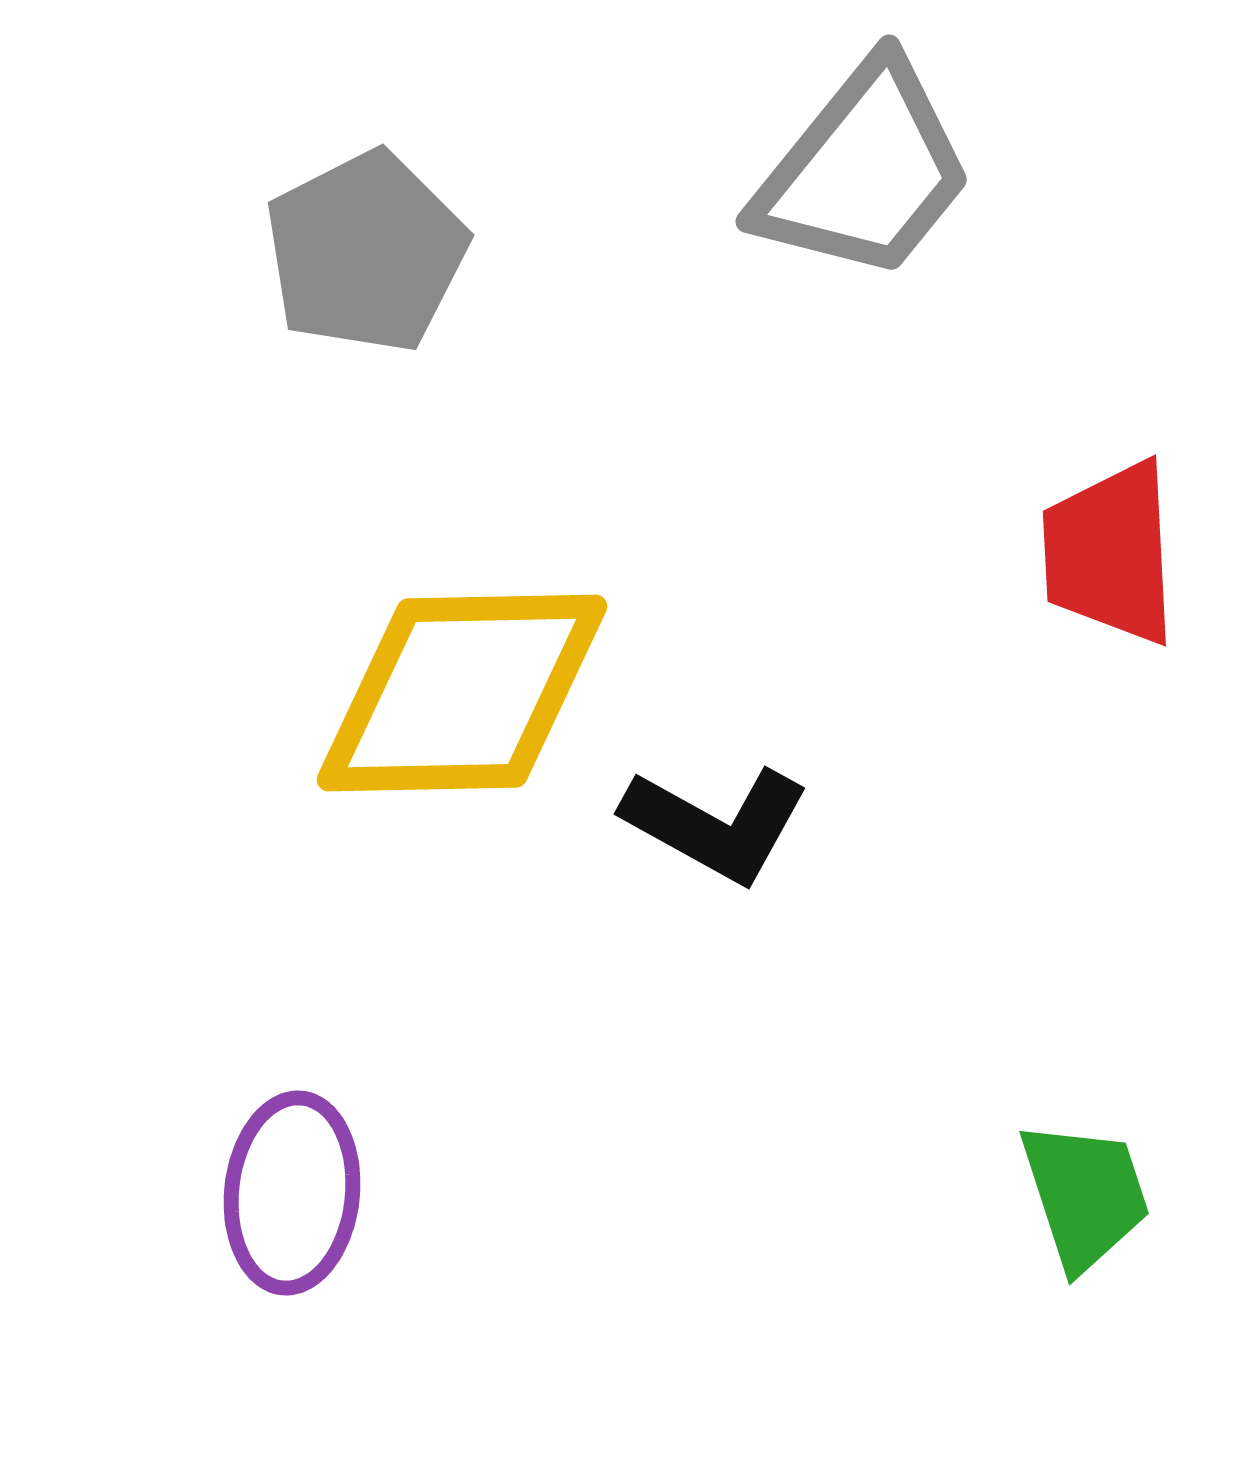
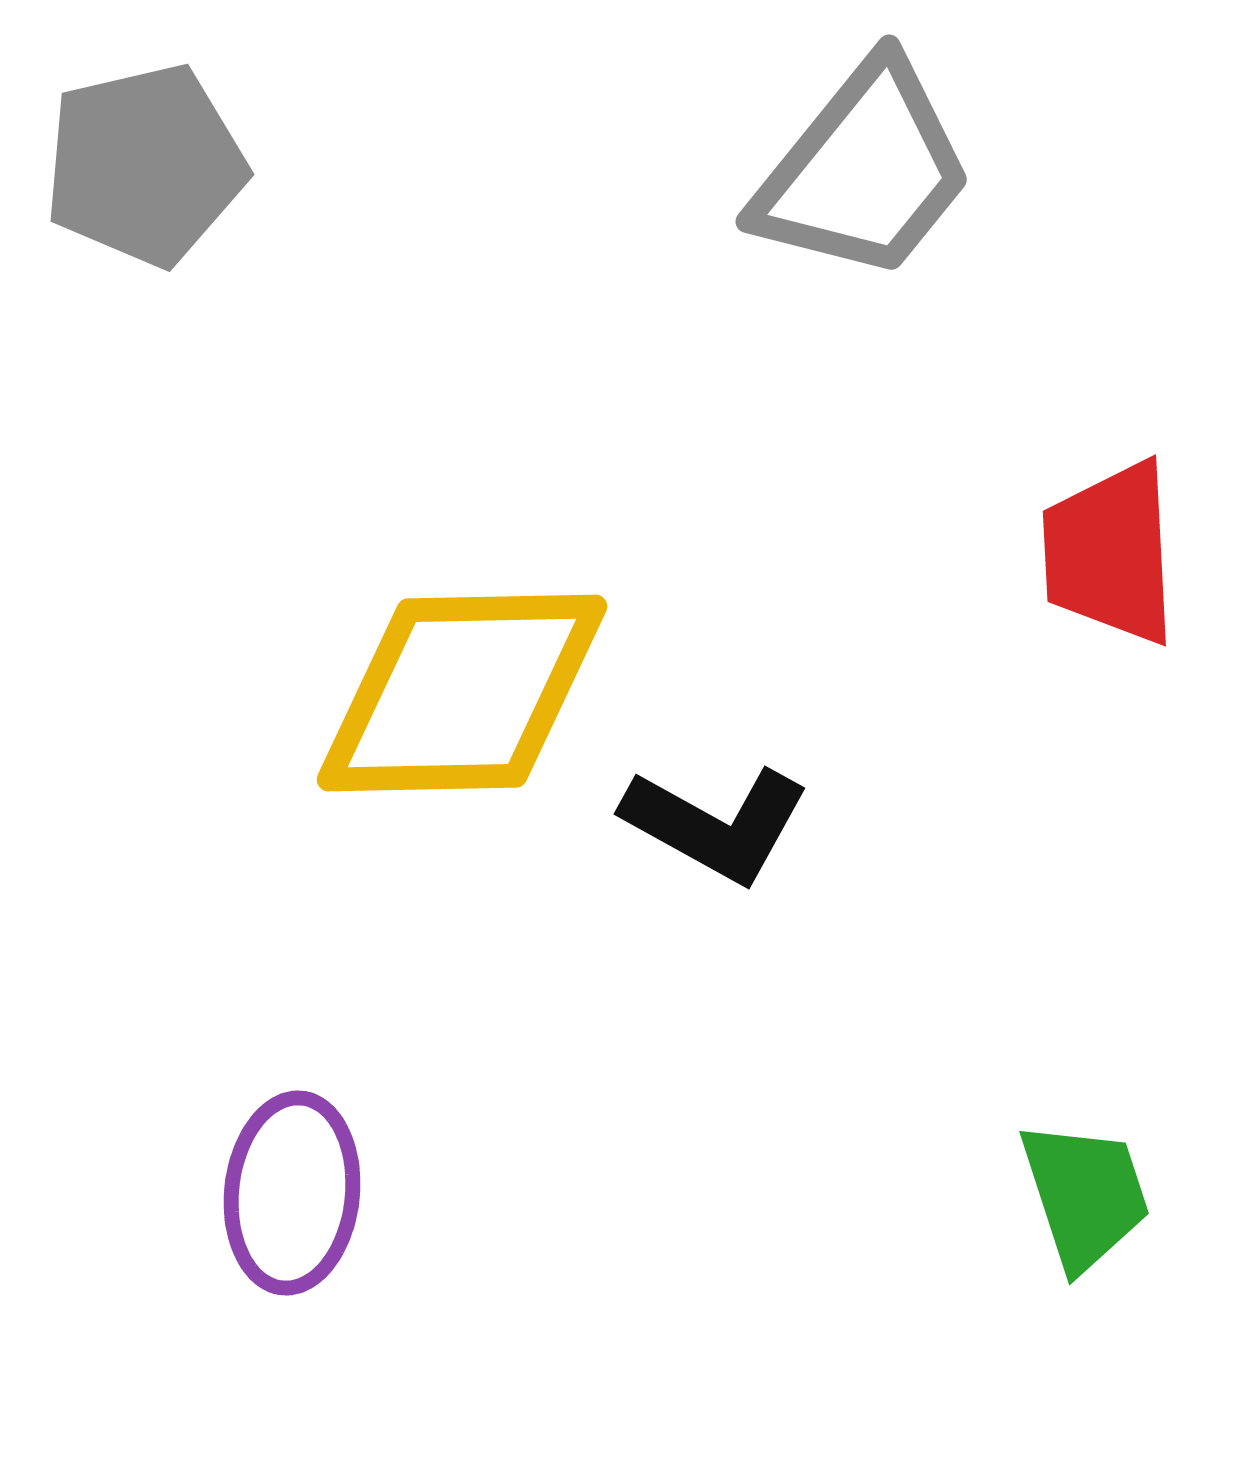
gray pentagon: moved 221 px left, 87 px up; rotated 14 degrees clockwise
